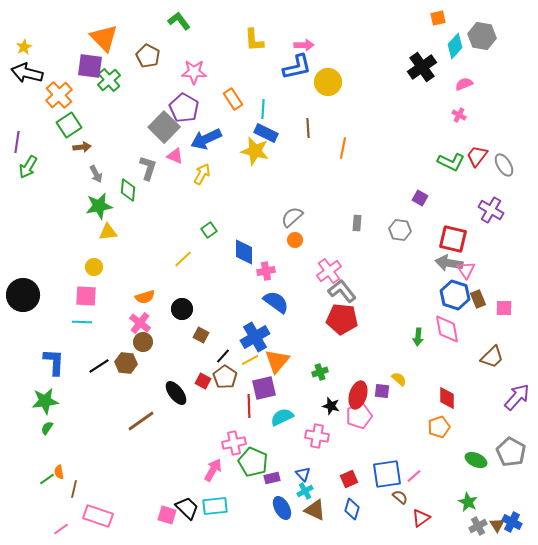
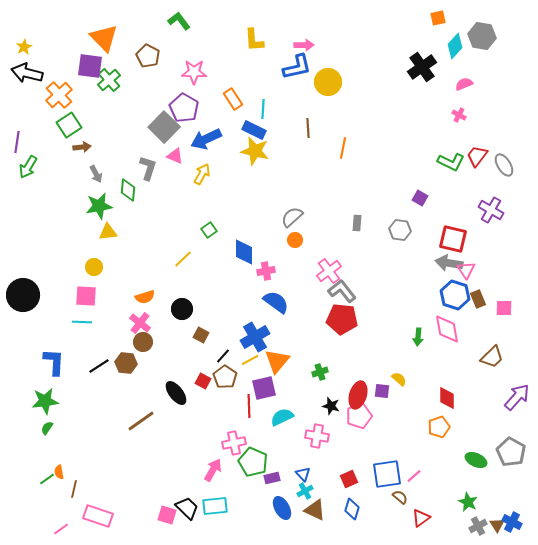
blue rectangle at (266, 133): moved 12 px left, 3 px up
